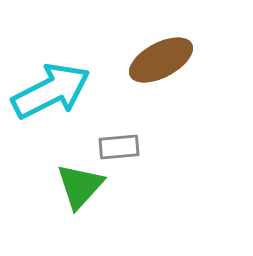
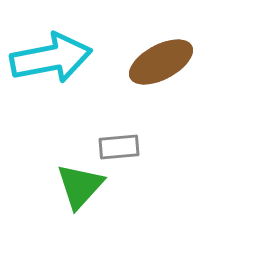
brown ellipse: moved 2 px down
cyan arrow: moved 33 px up; rotated 16 degrees clockwise
